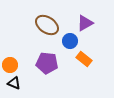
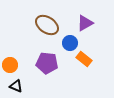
blue circle: moved 2 px down
black triangle: moved 2 px right, 3 px down
